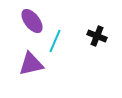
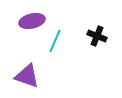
purple ellipse: rotated 65 degrees counterclockwise
purple triangle: moved 4 px left, 12 px down; rotated 32 degrees clockwise
